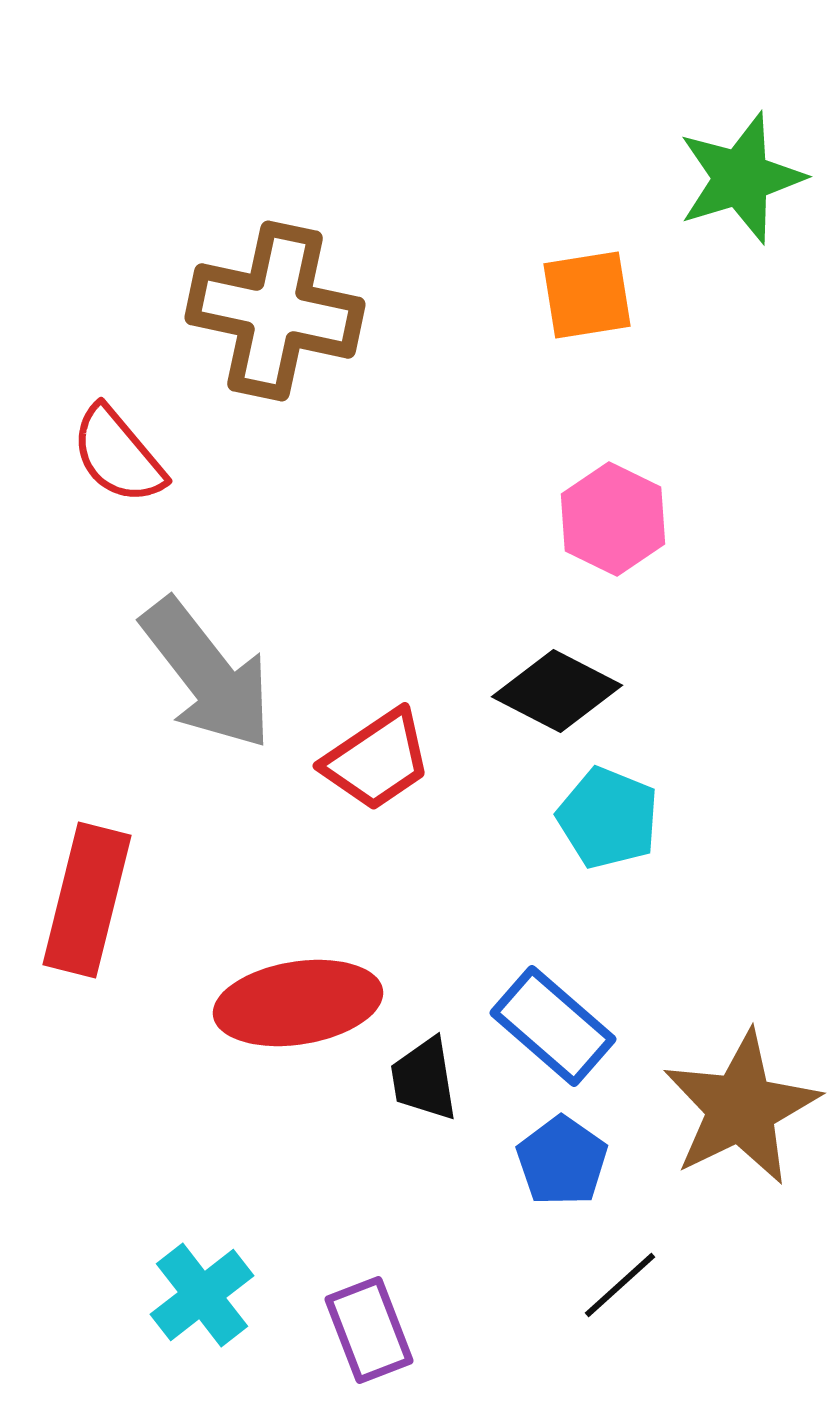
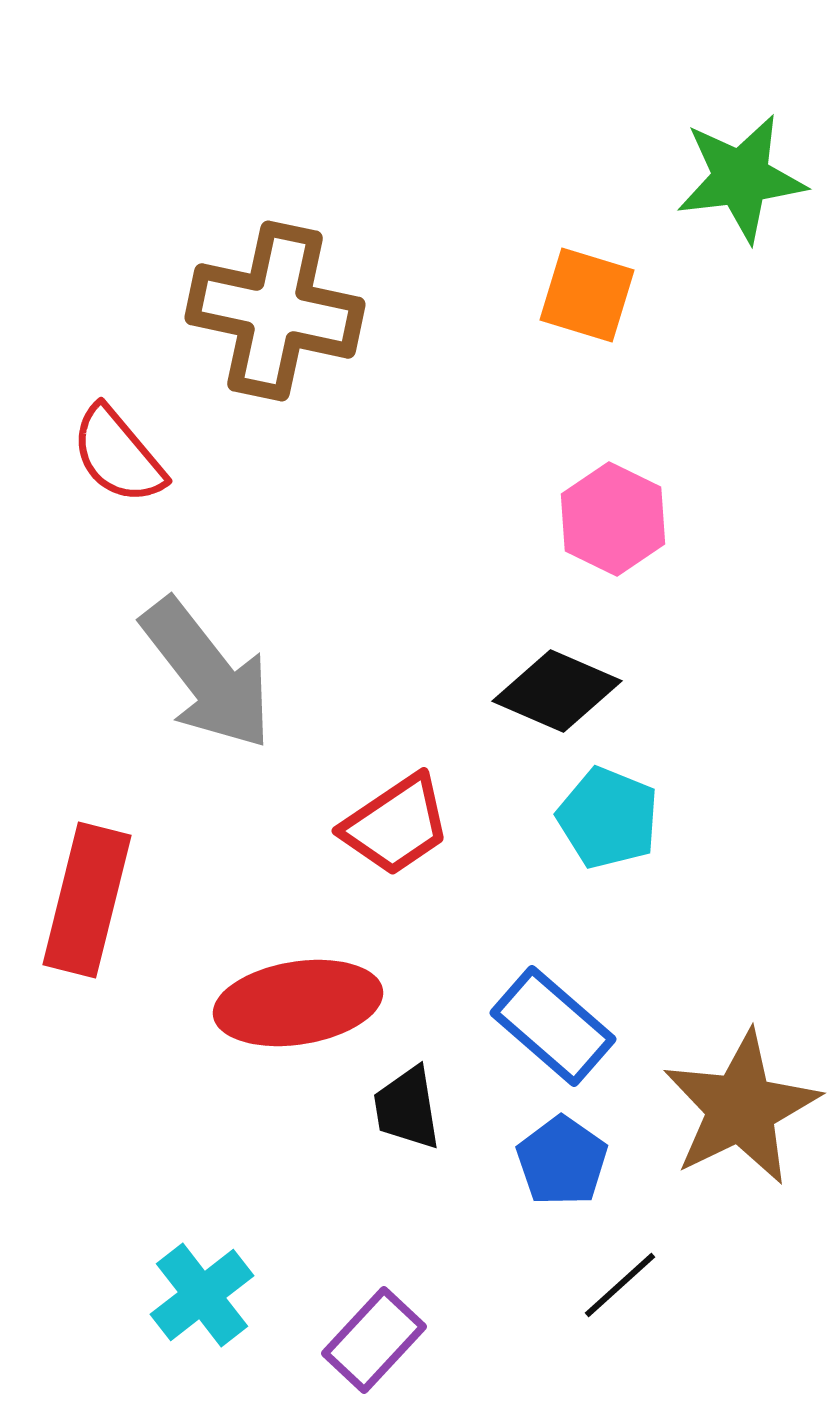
green star: rotated 10 degrees clockwise
orange square: rotated 26 degrees clockwise
black diamond: rotated 4 degrees counterclockwise
red trapezoid: moved 19 px right, 65 px down
black trapezoid: moved 17 px left, 29 px down
purple rectangle: moved 5 px right, 10 px down; rotated 64 degrees clockwise
